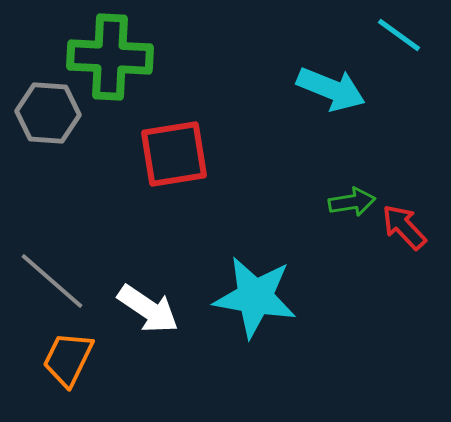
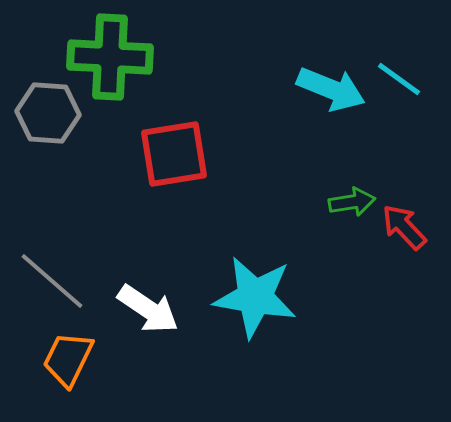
cyan line: moved 44 px down
